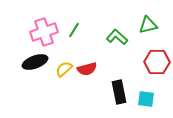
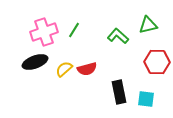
green L-shape: moved 1 px right, 1 px up
